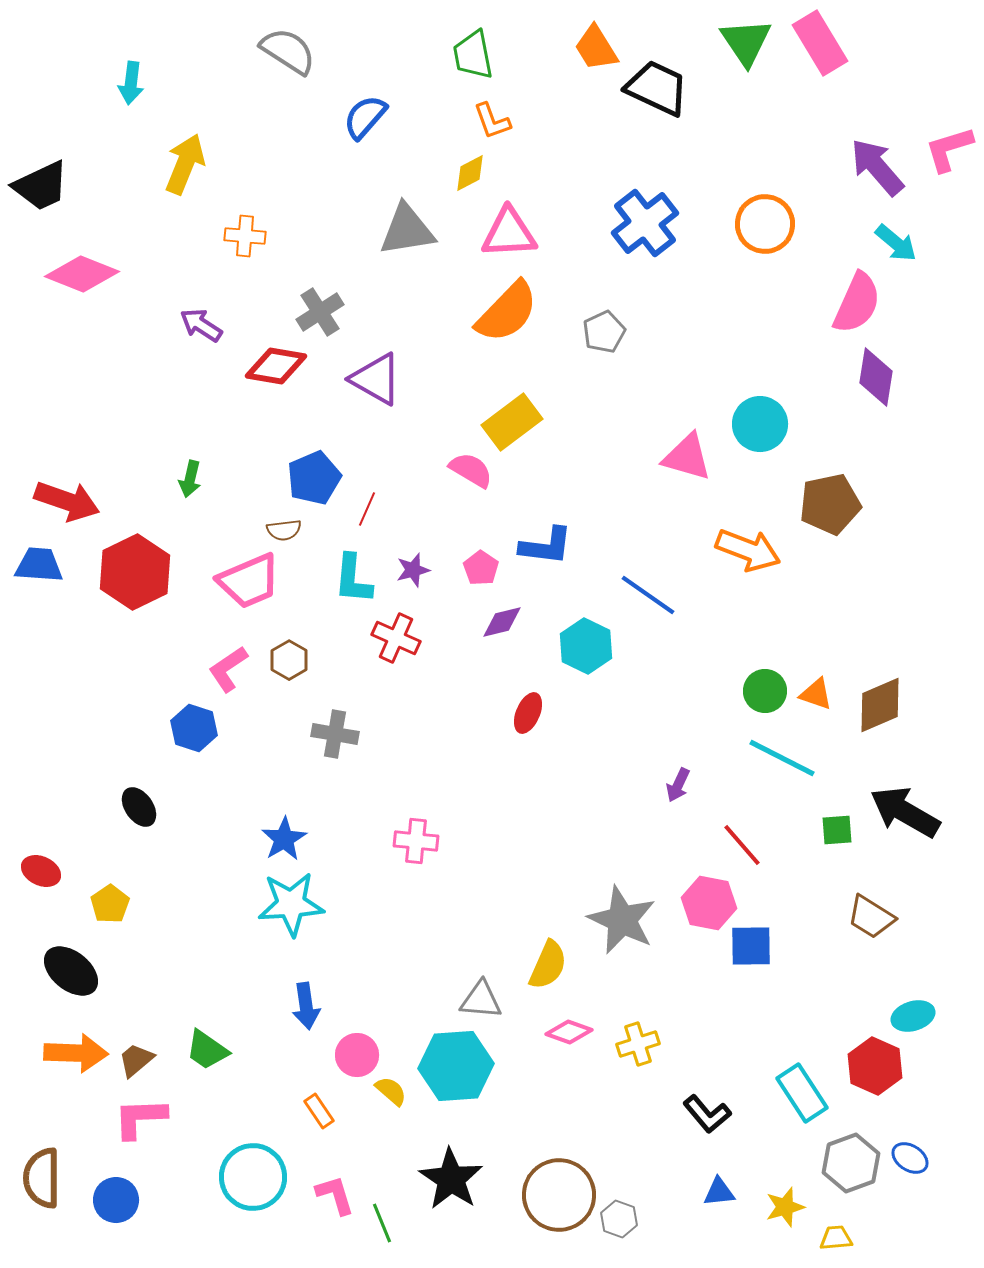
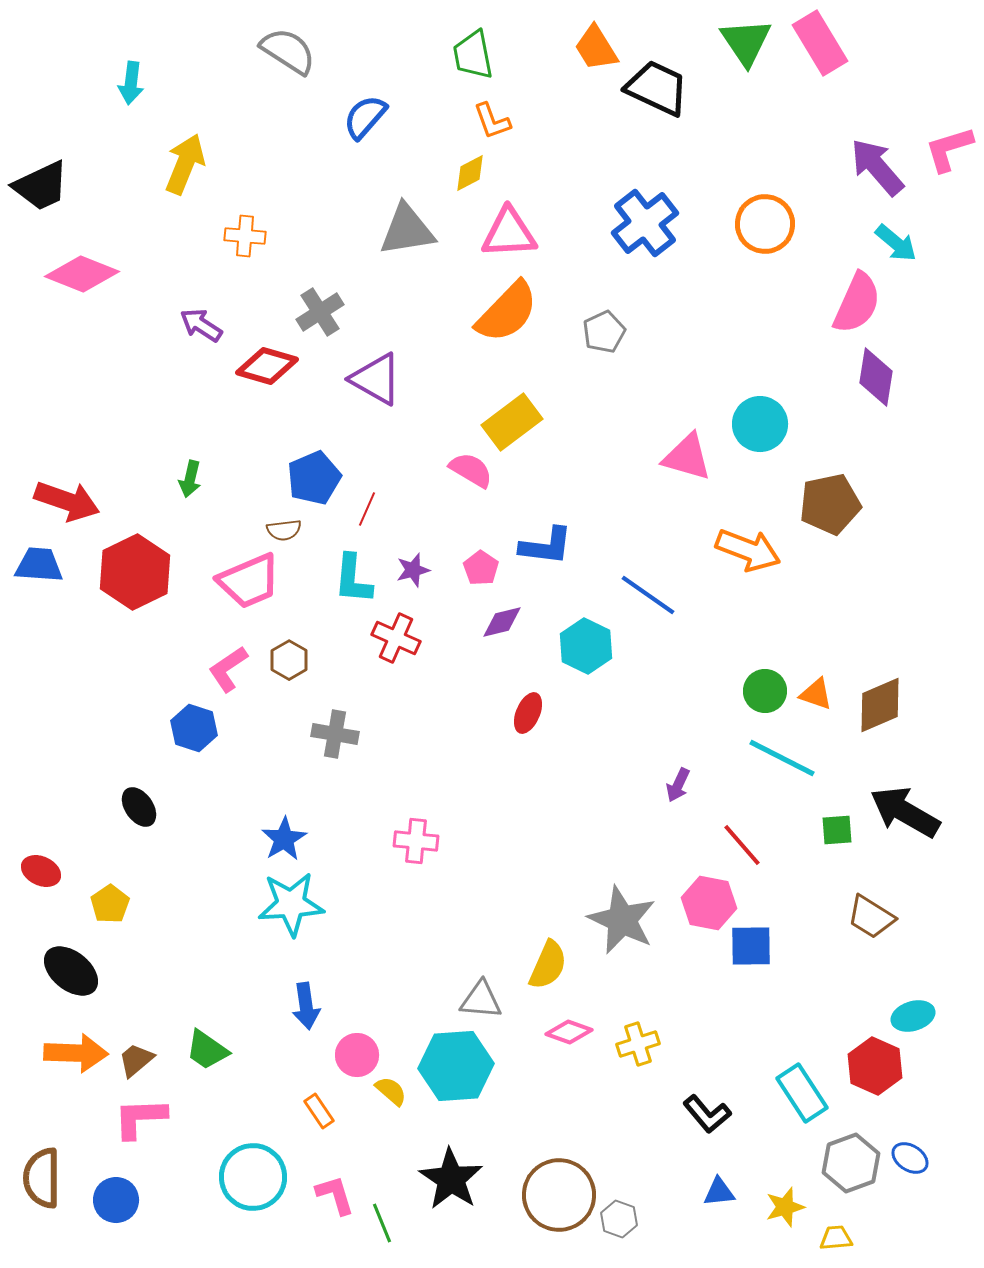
red diamond at (276, 366): moved 9 px left; rotated 6 degrees clockwise
